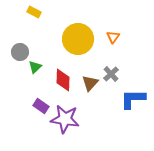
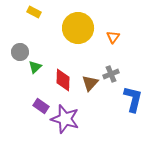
yellow circle: moved 11 px up
gray cross: rotated 21 degrees clockwise
blue L-shape: rotated 104 degrees clockwise
purple star: rotated 8 degrees clockwise
